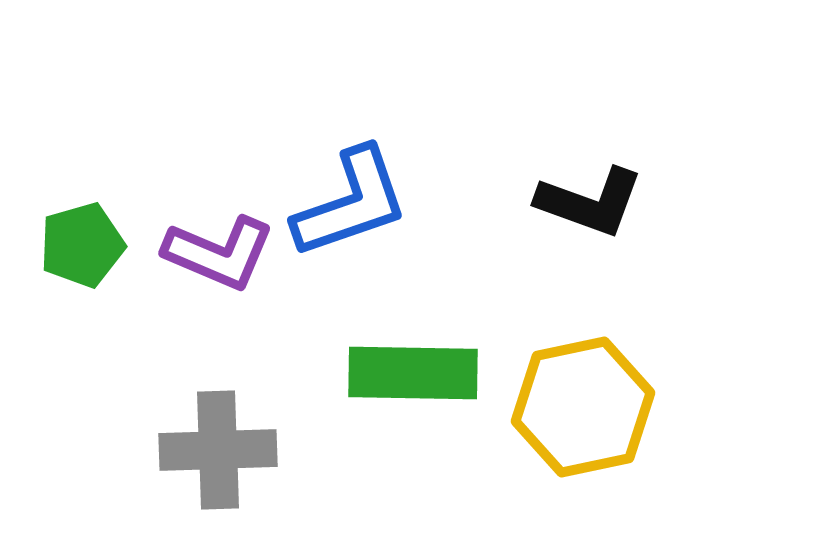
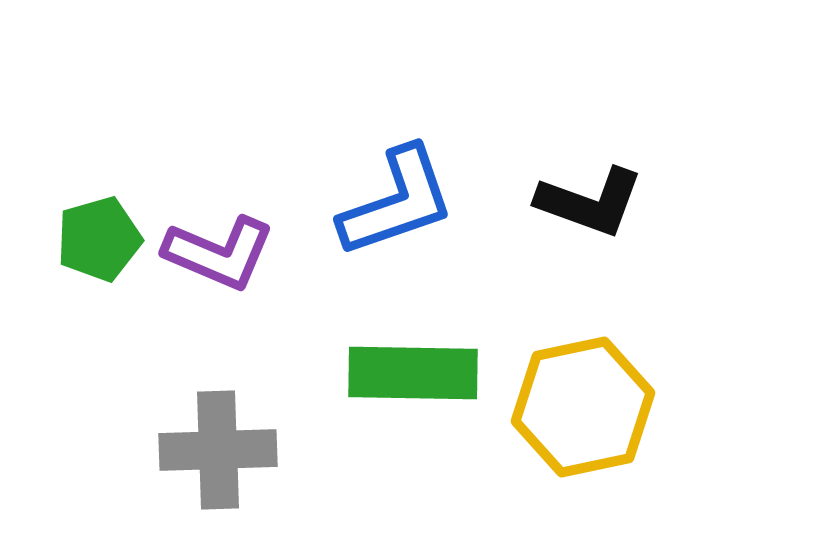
blue L-shape: moved 46 px right, 1 px up
green pentagon: moved 17 px right, 6 px up
